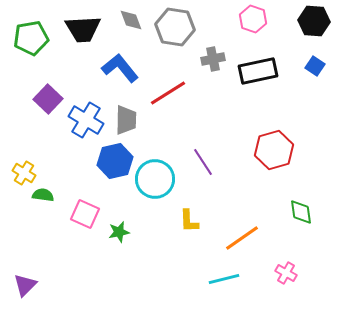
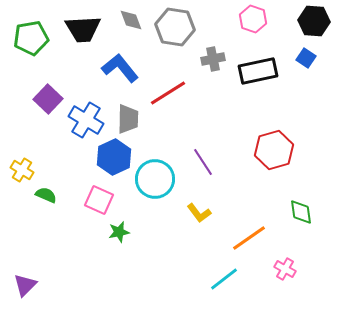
blue square: moved 9 px left, 8 px up
gray trapezoid: moved 2 px right, 1 px up
blue hexagon: moved 1 px left, 4 px up; rotated 12 degrees counterclockwise
yellow cross: moved 2 px left, 3 px up
green semicircle: moved 3 px right; rotated 15 degrees clockwise
pink square: moved 14 px right, 14 px up
yellow L-shape: moved 10 px right, 8 px up; rotated 35 degrees counterclockwise
orange line: moved 7 px right
pink cross: moved 1 px left, 4 px up
cyan line: rotated 24 degrees counterclockwise
